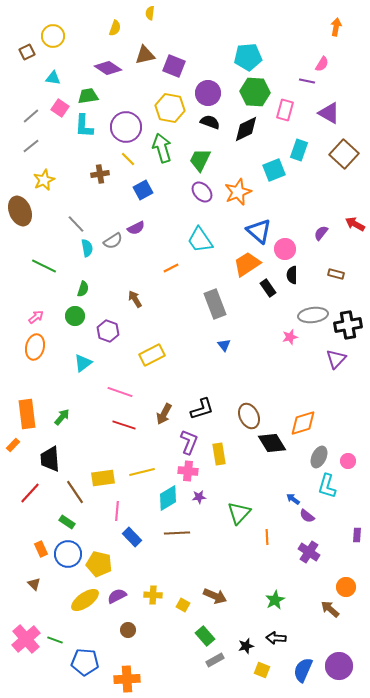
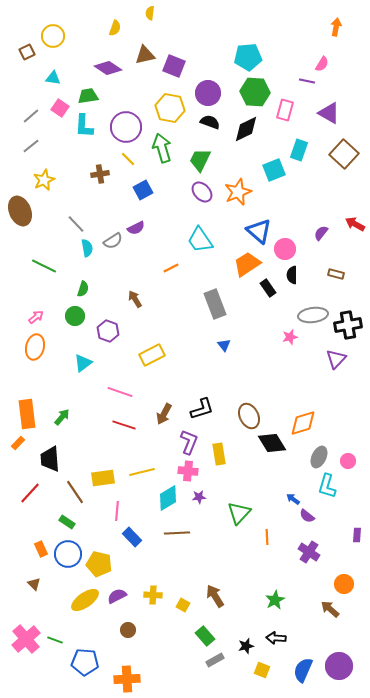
orange rectangle at (13, 445): moved 5 px right, 2 px up
orange circle at (346, 587): moved 2 px left, 3 px up
brown arrow at (215, 596): rotated 145 degrees counterclockwise
